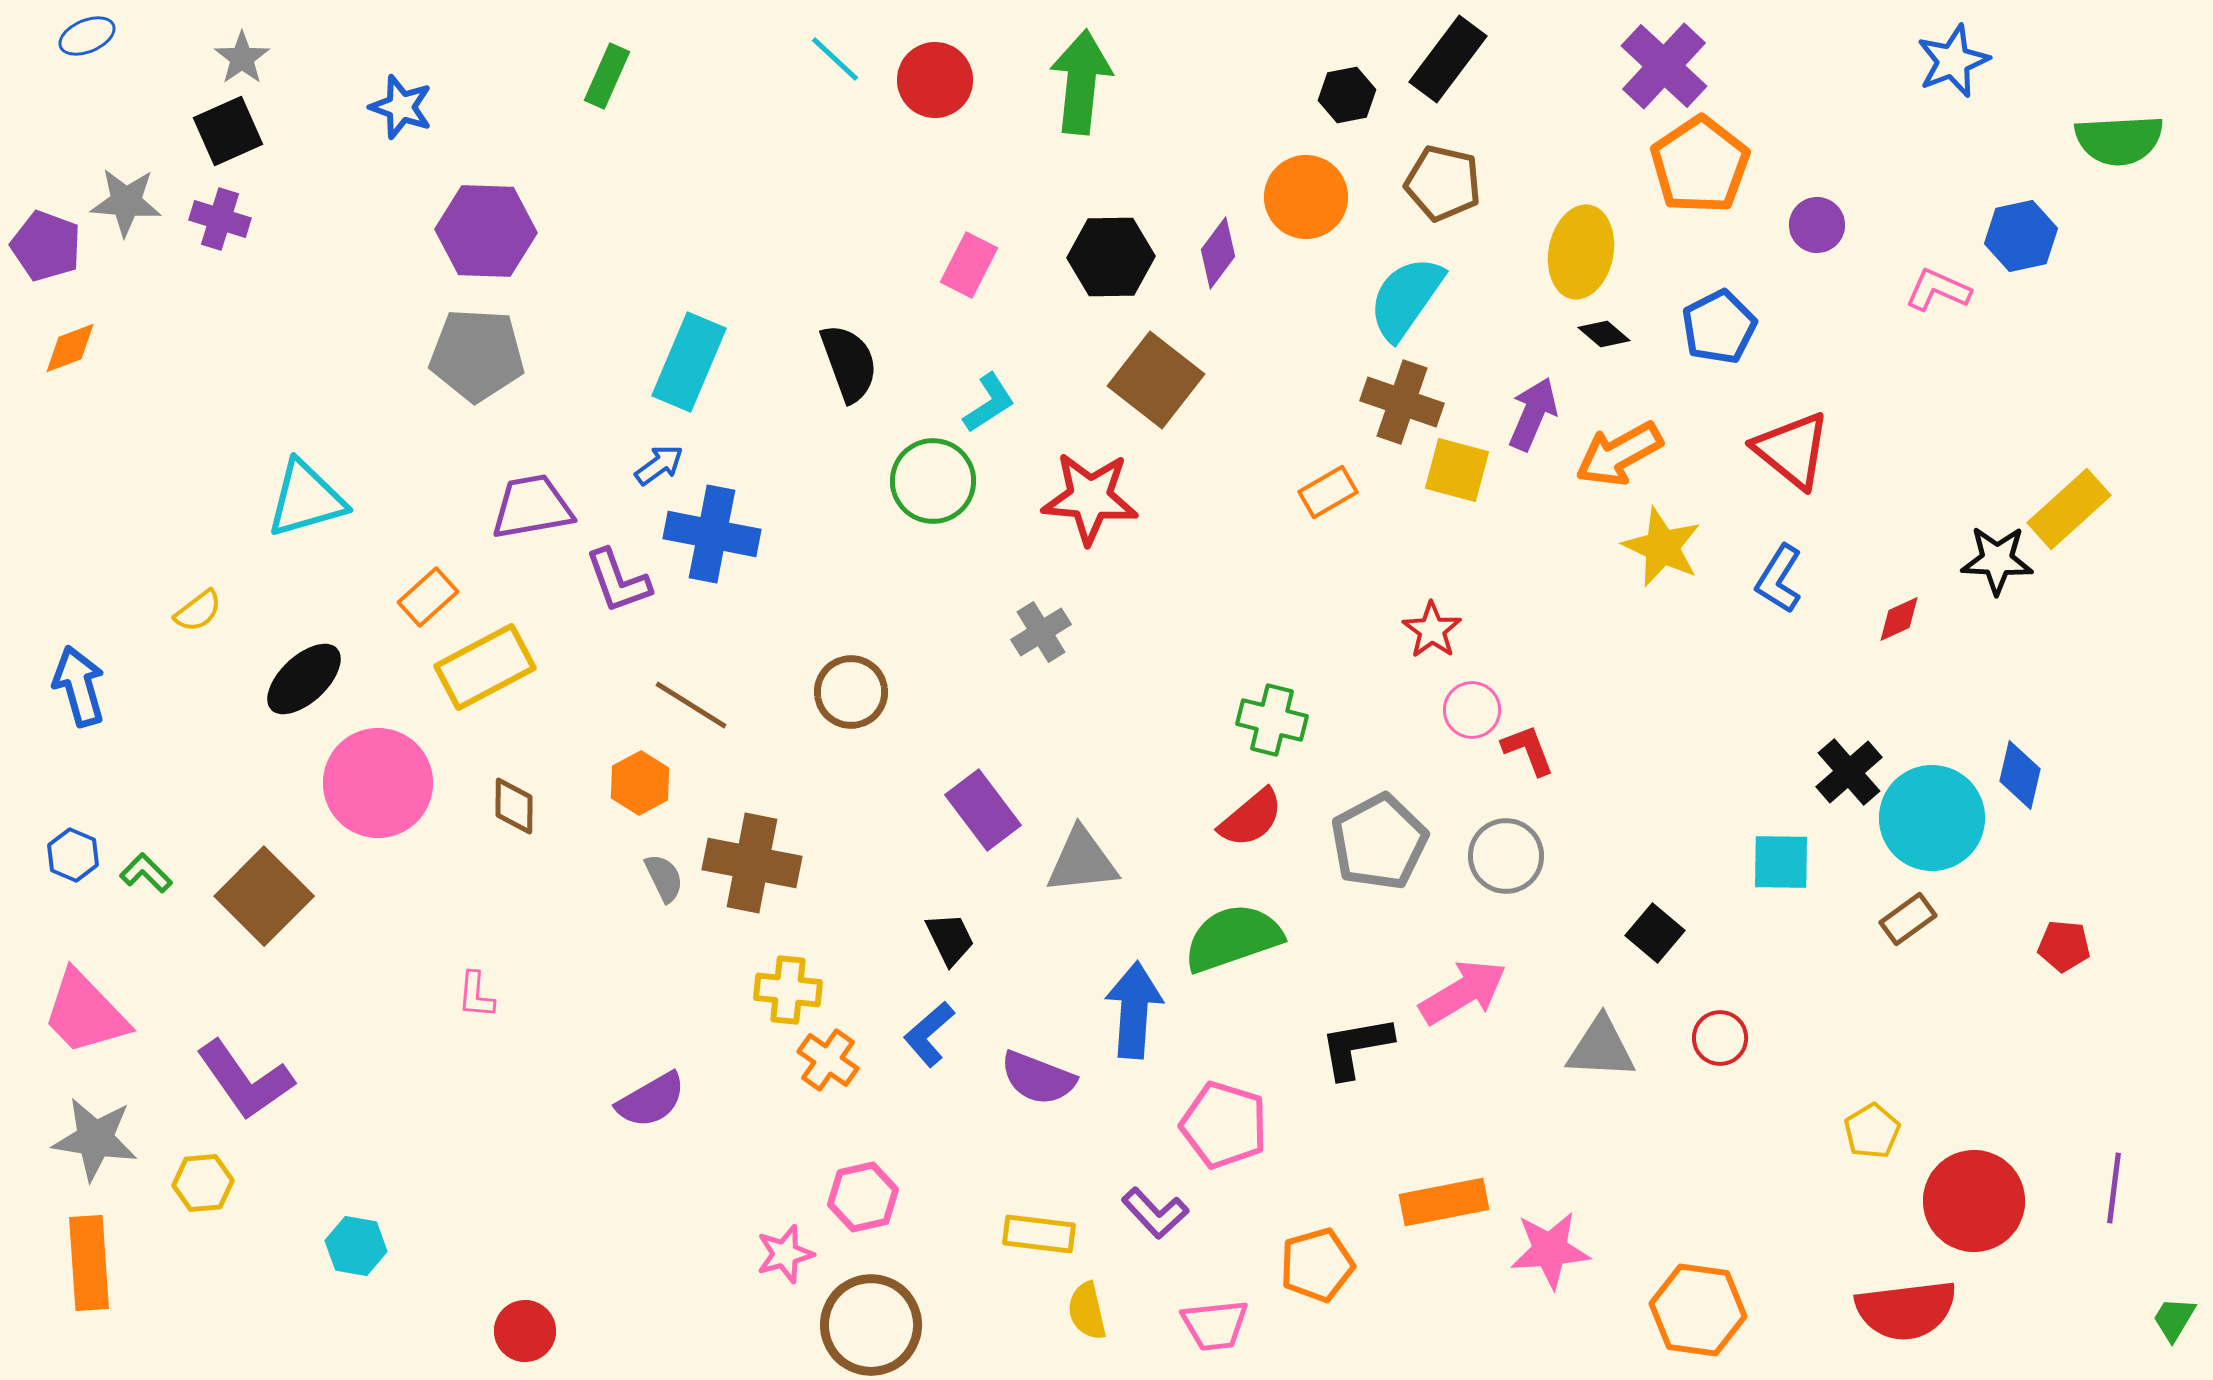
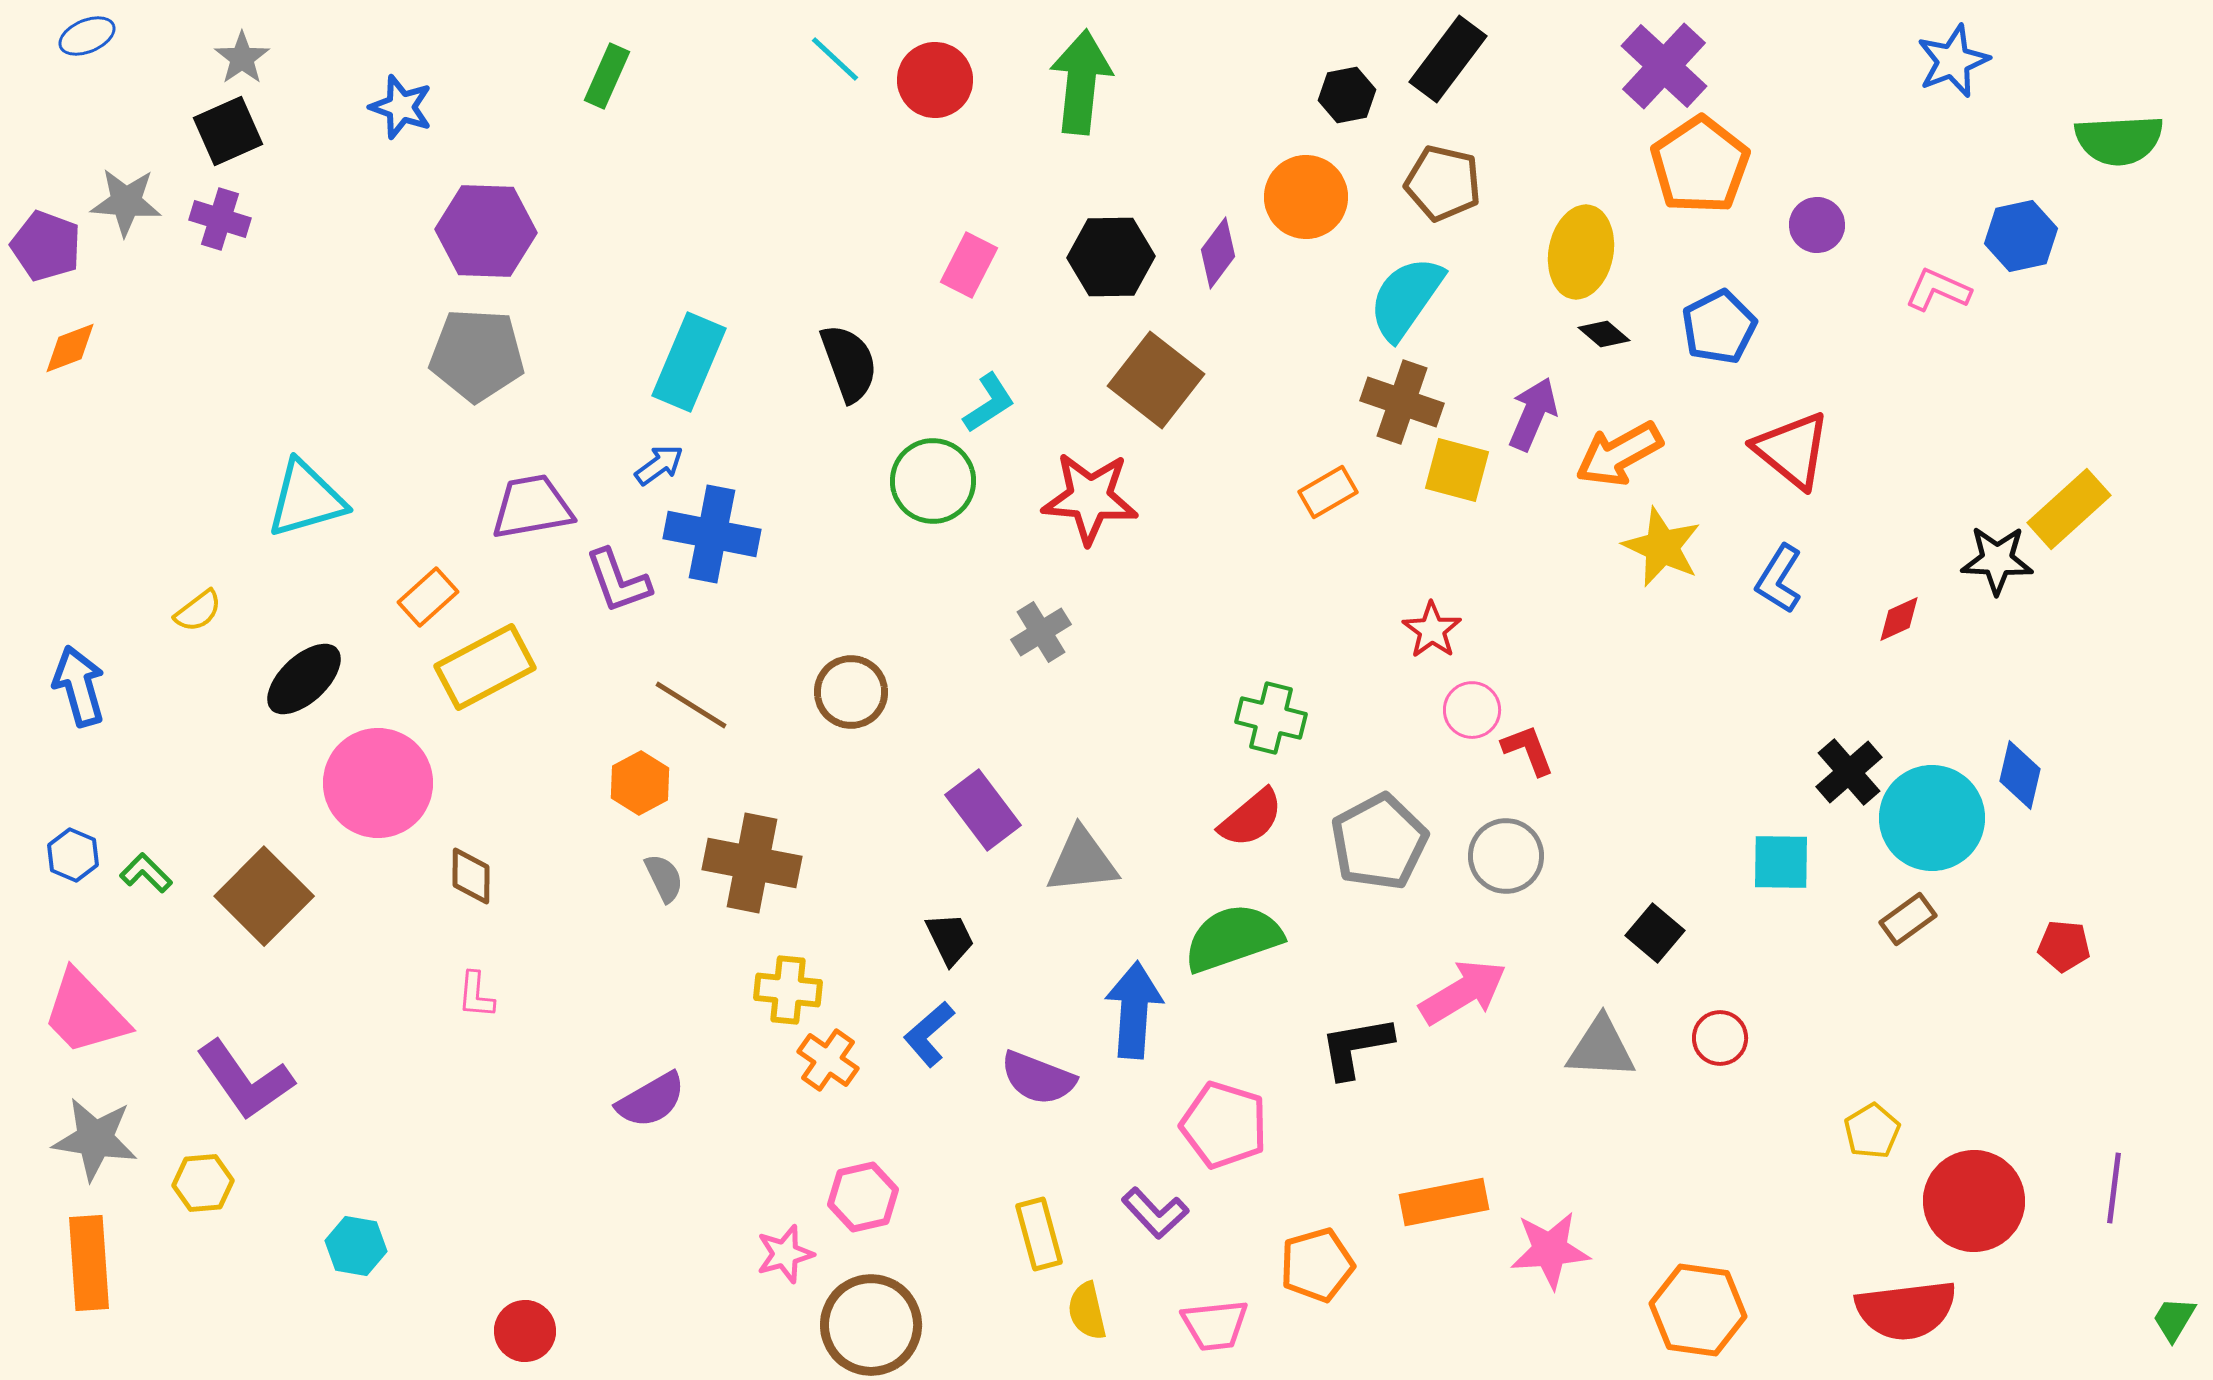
green cross at (1272, 720): moved 1 px left, 2 px up
brown diamond at (514, 806): moved 43 px left, 70 px down
yellow rectangle at (1039, 1234): rotated 68 degrees clockwise
